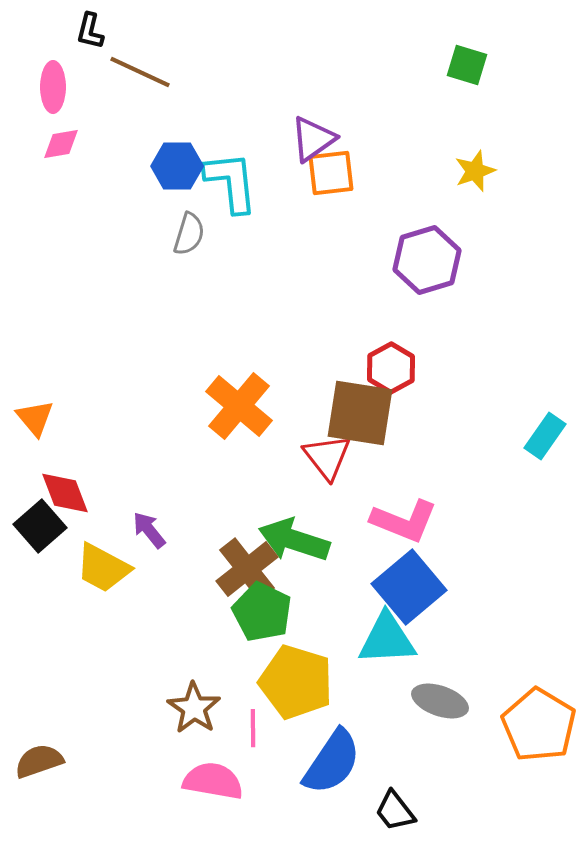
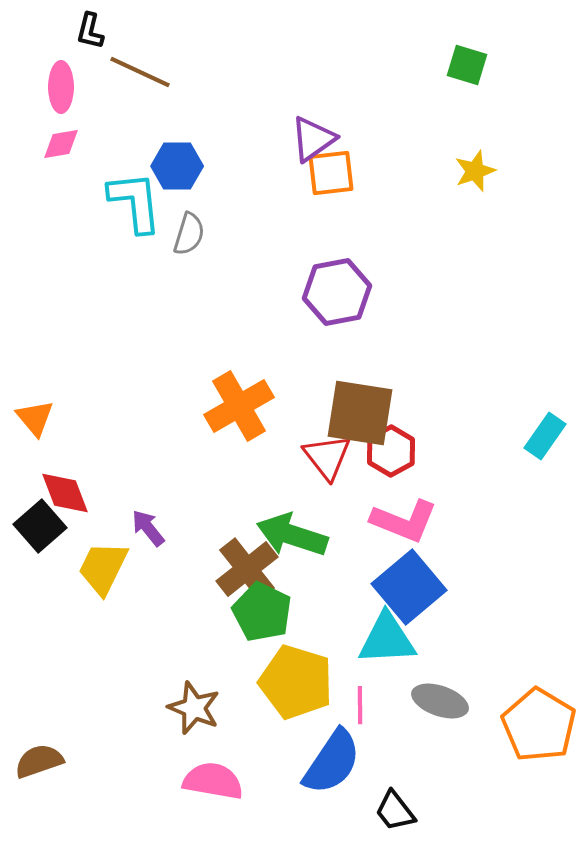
pink ellipse: moved 8 px right
cyan L-shape: moved 96 px left, 20 px down
purple hexagon: moved 90 px left, 32 px down; rotated 6 degrees clockwise
red hexagon: moved 83 px down
orange cross: rotated 20 degrees clockwise
purple arrow: moved 1 px left, 2 px up
green arrow: moved 2 px left, 5 px up
yellow trapezoid: rotated 88 degrees clockwise
brown star: rotated 12 degrees counterclockwise
pink line: moved 107 px right, 23 px up
